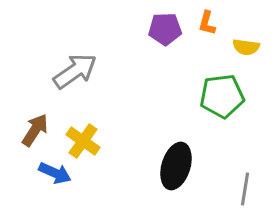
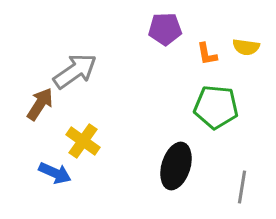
orange L-shape: moved 31 px down; rotated 25 degrees counterclockwise
green pentagon: moved 6 px left, 11 px down; rotated 12 degrees clockwise
brown arrow: moved 5 px right, 26 px up
gray line: moved 3 px left, 2 px up
